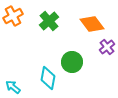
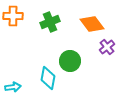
orange cross: rotated 30 degrees clockwise
green cross: moved 1 px right, 1 px down; rotated 18 degrees clockwise
green circle: moved 2 px left, 1 px up
cyan arrow: rotated 133 degrees clockwise
